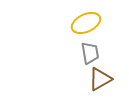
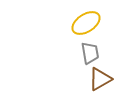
yellow ellipse: rotated 8 degrees counterclockwise
